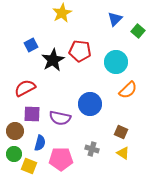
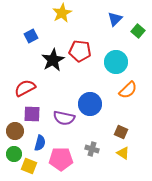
blue square: moved 9 px up
purple semicircle: moved 4 px right
